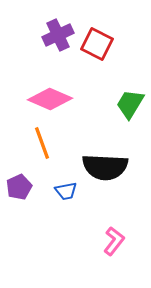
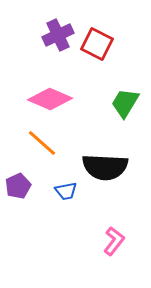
green trapezoid: moved 5 px left, 1 px up
orange line: rotated 28 degrees counterclockwise
purple pentagon: moved 1 px left, 1 px up
